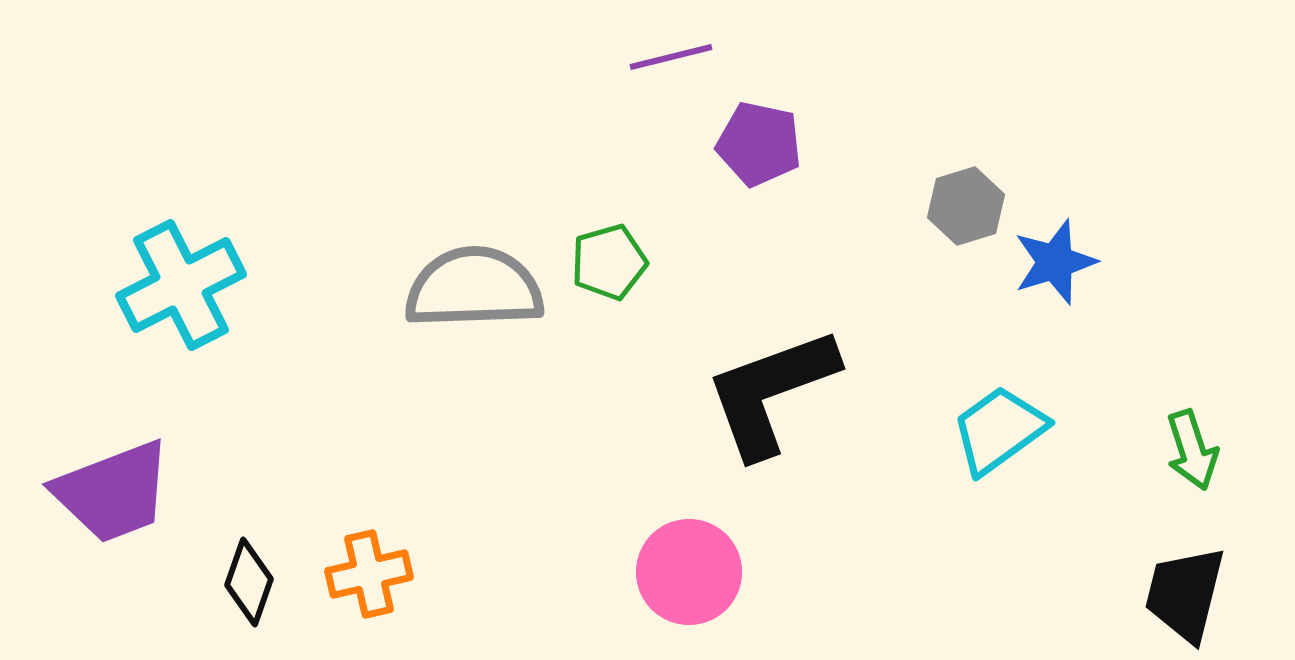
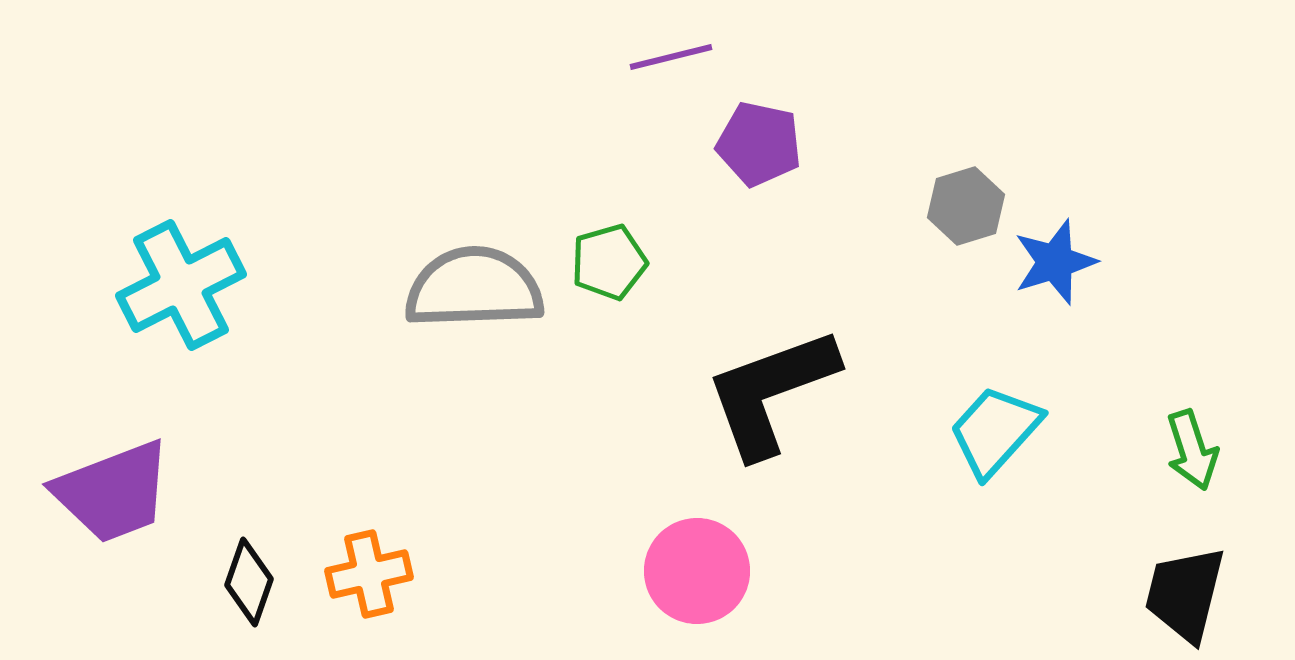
cyan trapezoid: moved 4 px left, 1 px down; rotated 12 degrees counterclockwise
pink circle: moved 8 px right, 1 px up
